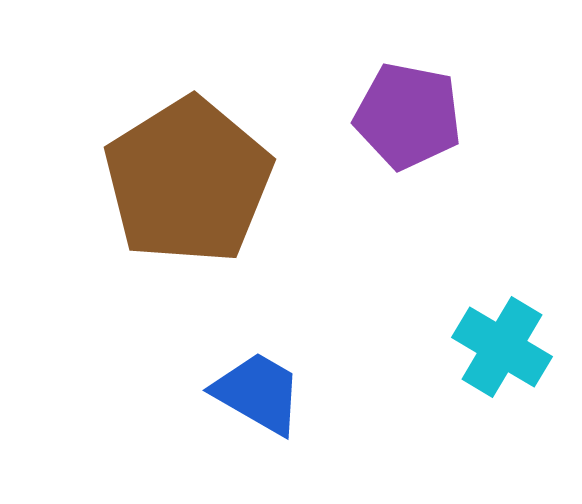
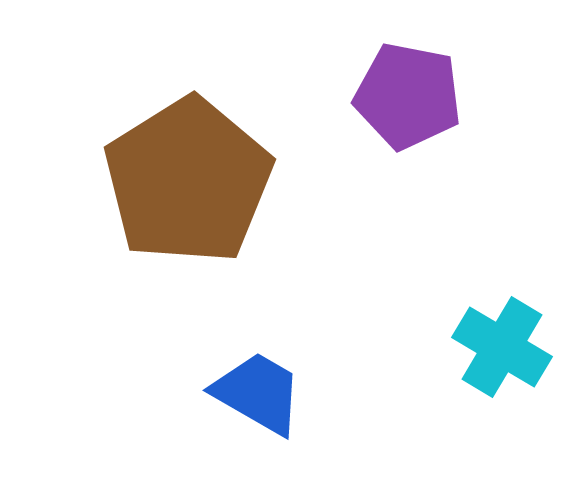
purple pentagon: moved 20 px up
